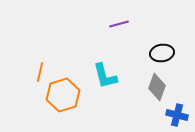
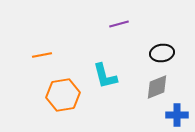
orange line: moved 2 px right, 17 px up; rotated 66 degrees clockwise
gray diamond: rotated 48 degrees clockwise
orange hexagon: rotated 8 degrees clockwise
blue cross: rotated 15 degrees counterclockwise
